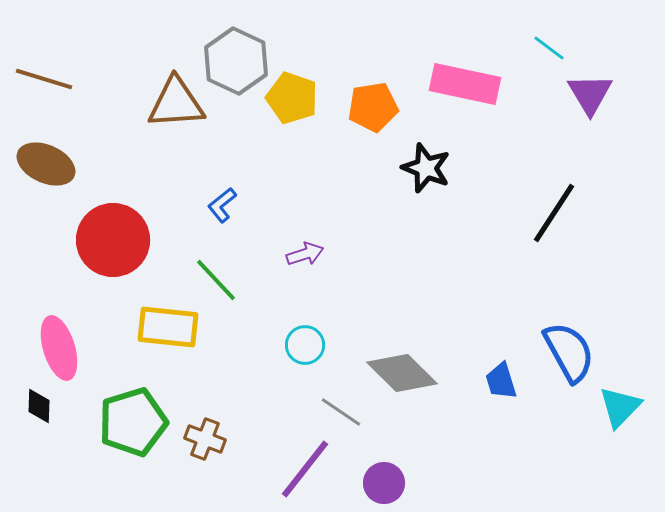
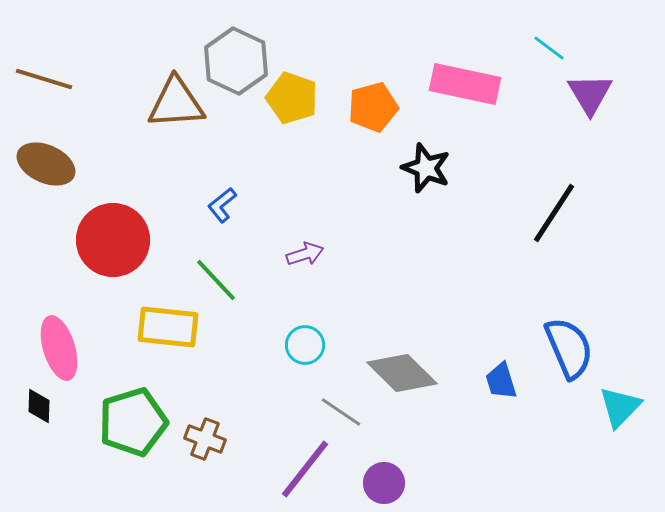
orange pentagon: rotated 6 degrees counterclockwise
blue semicircle: moved 4 px up; rotated 6 degrees clockwise
